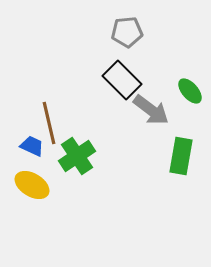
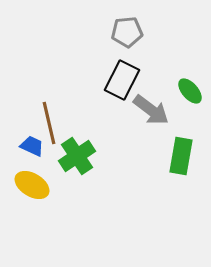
black rectangle: rotated 72 degrees clockwise
